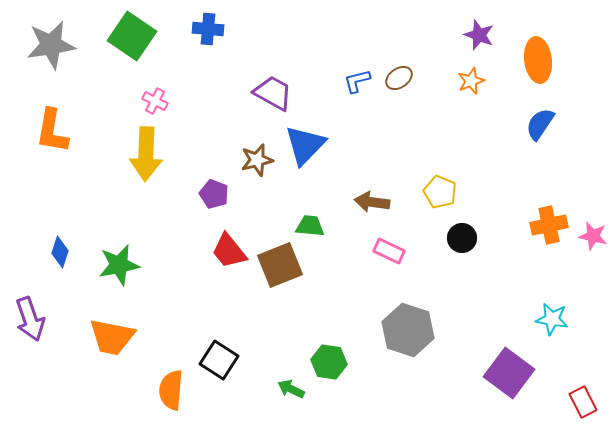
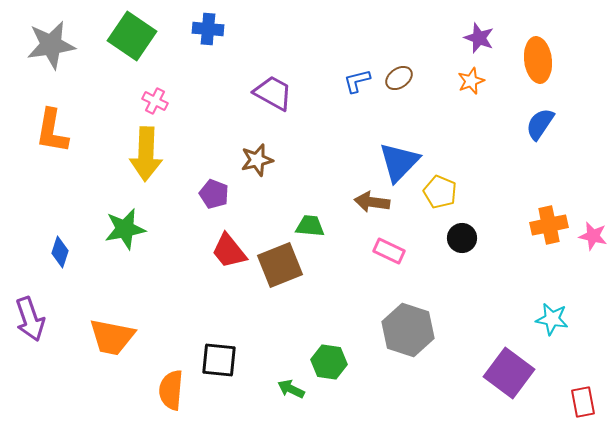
purple star: moved 3 px down
blue triangle: moved 94 px right, 17 px down
green star: moved 6 px right, 36 px up
black square: rotated 27 degrees counterclockwise
red rectangle: rotated 16 degrees clockwise
